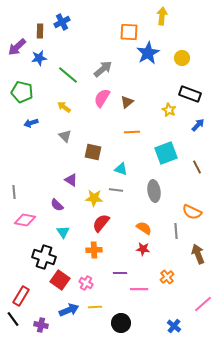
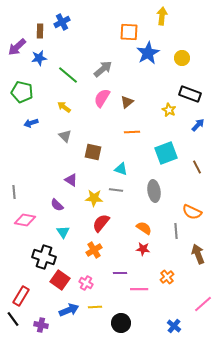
orange cross at (94, 250): rotated 28 degrees counterclockwise
